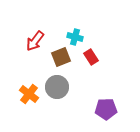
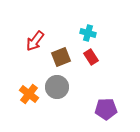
cyan cross: moved 13 px right, 4 px up
